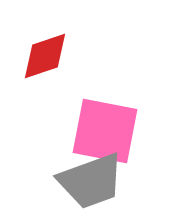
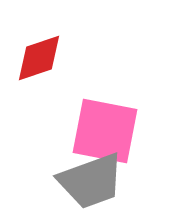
red diamond: moved 6 px left, 2 px down
